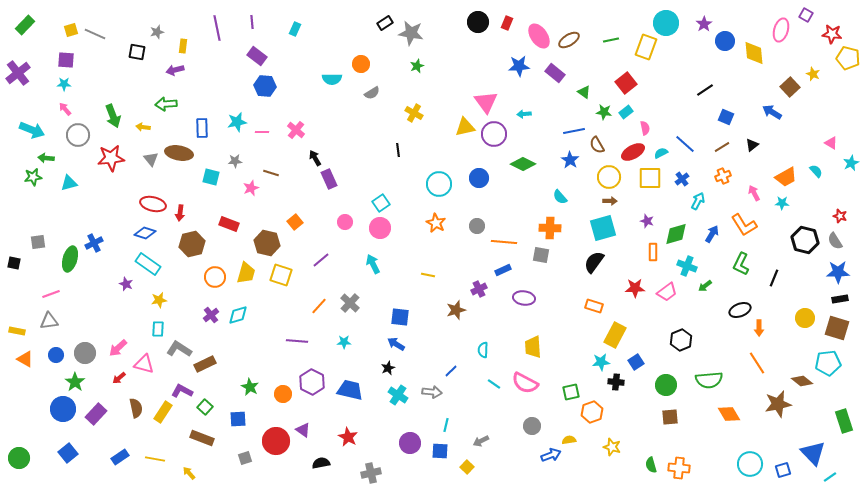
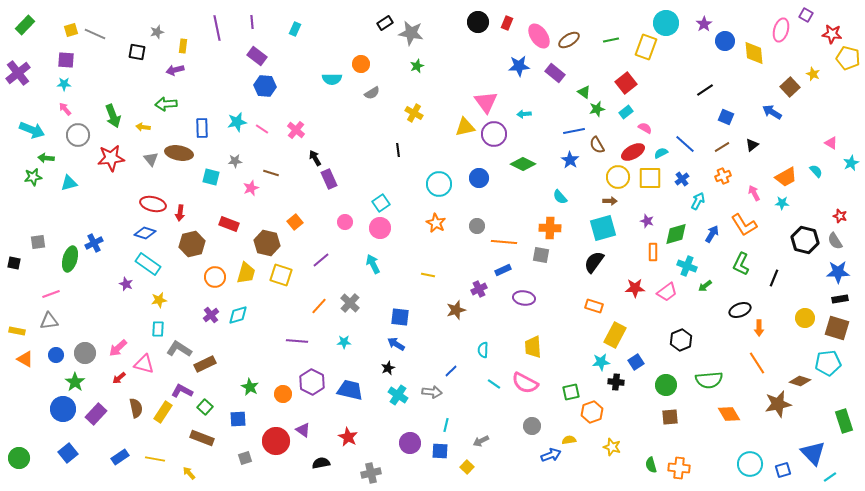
green star at (604, 112): moved 7 px left, 3 px up; rotated 21 degrees counterclockwise
pink semicircle at (645, 128): rotated 48 degrees counterclockwise
pink line at (262, 132): moved 3 px up; rotated 32 degrees clockwise
yellow circle at (609, 177): moved 9 px right
brown diamond at (802, 381): moved 2 px left; rotated 20 degrees counterclockwise
